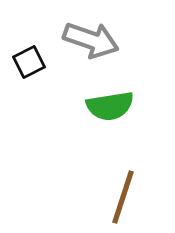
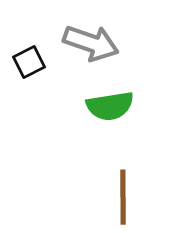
gray arrow: moved 3 px down
brown line: rotated 18 degrees counterclockwise
